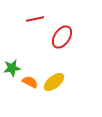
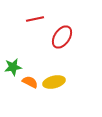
green star: moved 1 px right, 1 px up
yellow ellipse: rotated 25 degrees clockwise
